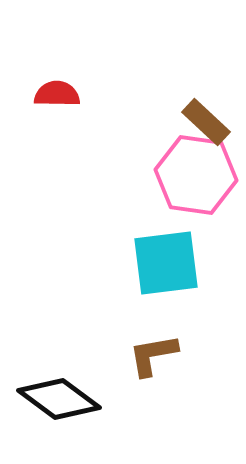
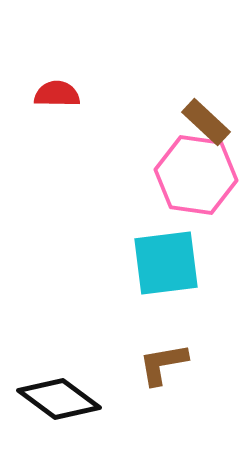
brown L-shape: moved 10 px right, 9 px down
